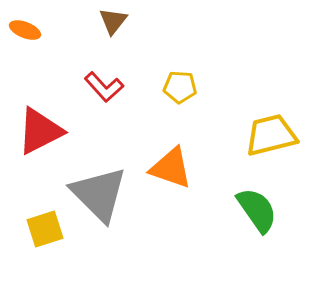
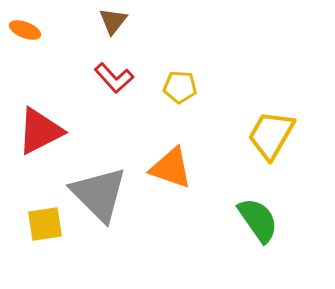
red L-shape: moved 10 px right, 9 px up
yellow trapezoid: rotated 46 degrees counterclockwise
green semicircle: moved 1 px right, 10 px down
yellow square: moved 5 px up; rotated 9 degrees clockwise
